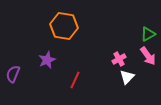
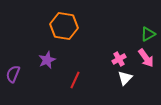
pink arrow: moved 2 px left, 2 px down
white triangle: moved 2 px left, 1 px down
